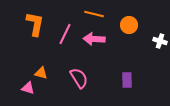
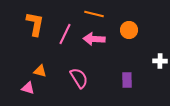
orange circle: moved 5 px down
white cross: moved 20 px down; rotated 16 degrees counterclockwise
orange triangle: moved 1 px left, 2 px up
